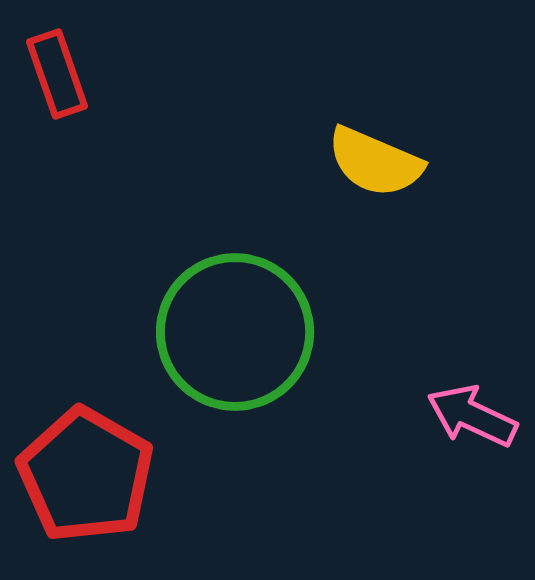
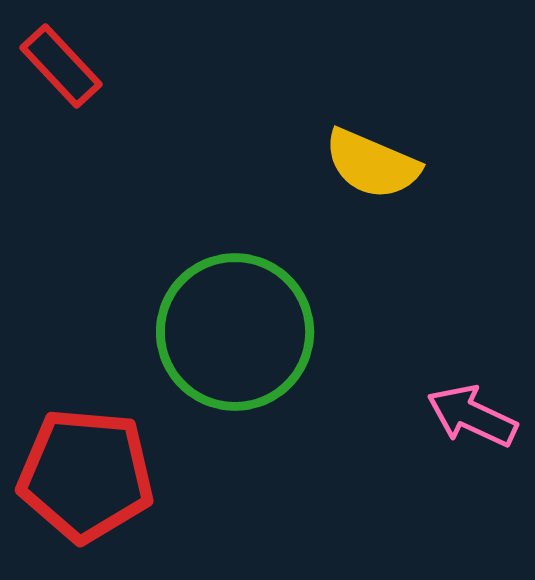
red rectangle: moved 4 px right, 8 px up; rotated 24 degrees counterclockwise
yellow semicircle: moved 3 px left, 2 px down
red pentagon: rotated 25 degrees counterclockwise
